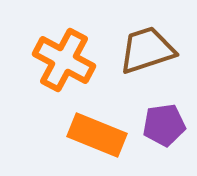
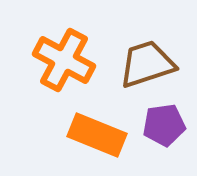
brown trapezoid: moved 14 px down
